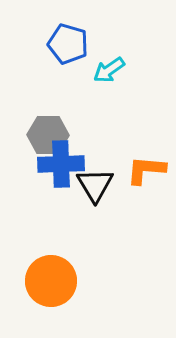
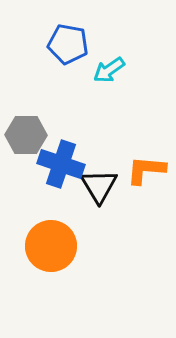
blue pentagon: rotated 6 degrees counterclockwise
gray hexagon: moved 22 px left
blue cross: rotated 21 degrees clockwise
black triangle: moved 4 px right, 1 px down
orange circle: moved 35 px up
